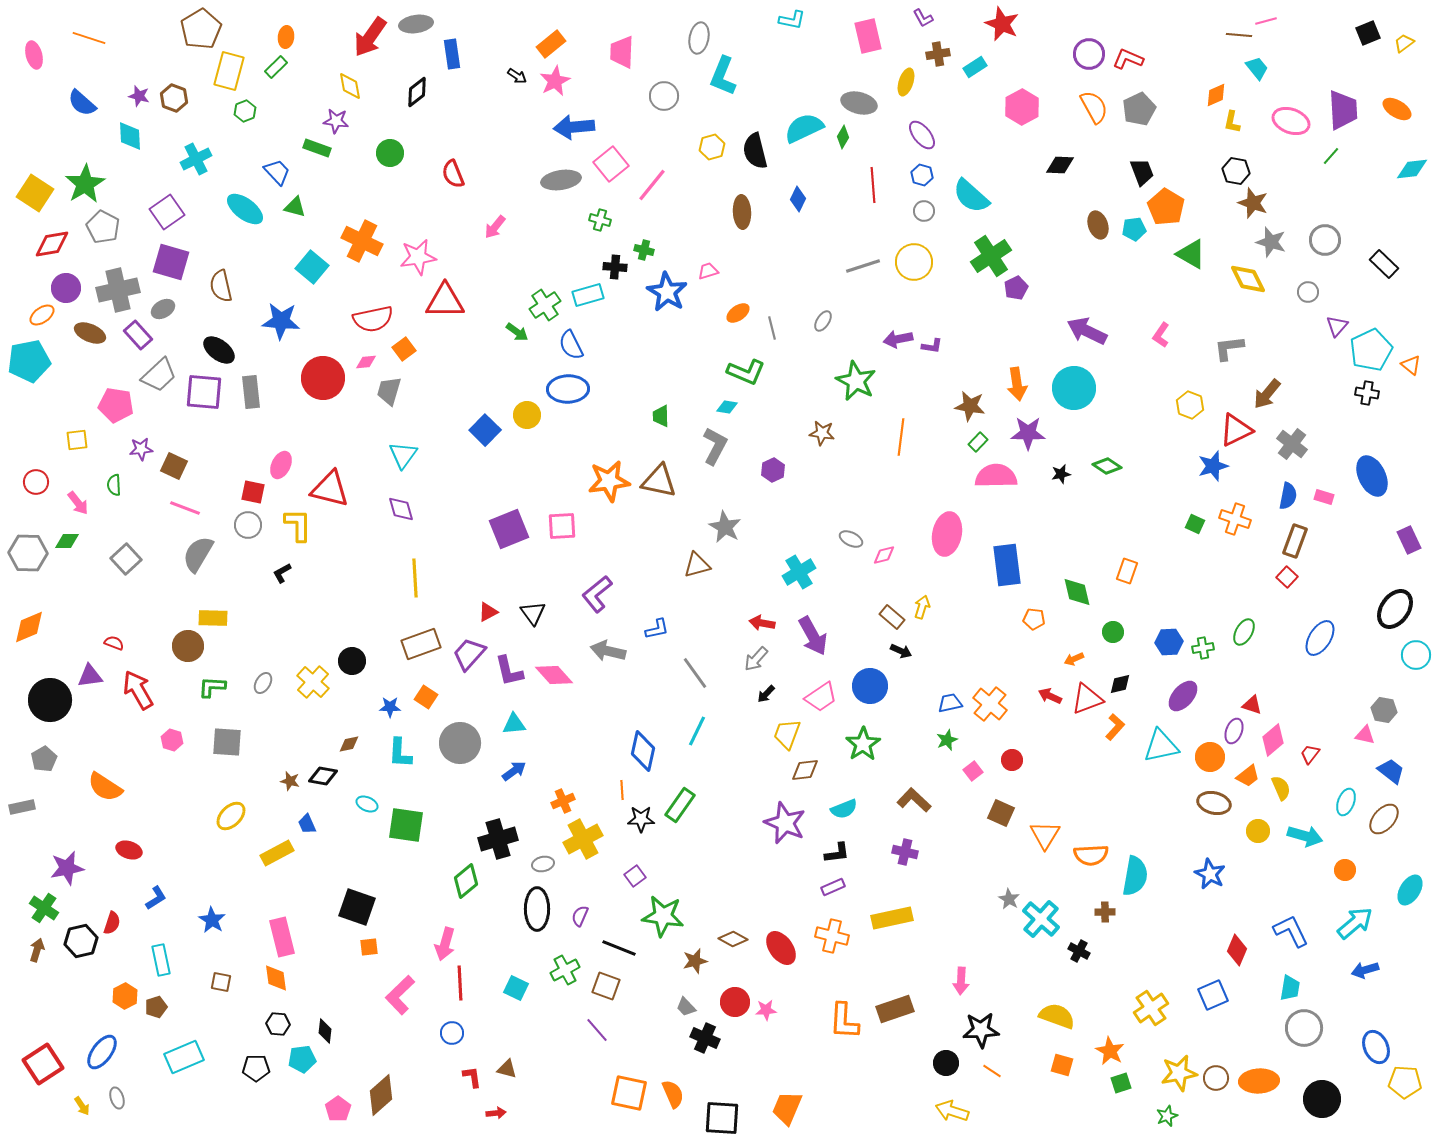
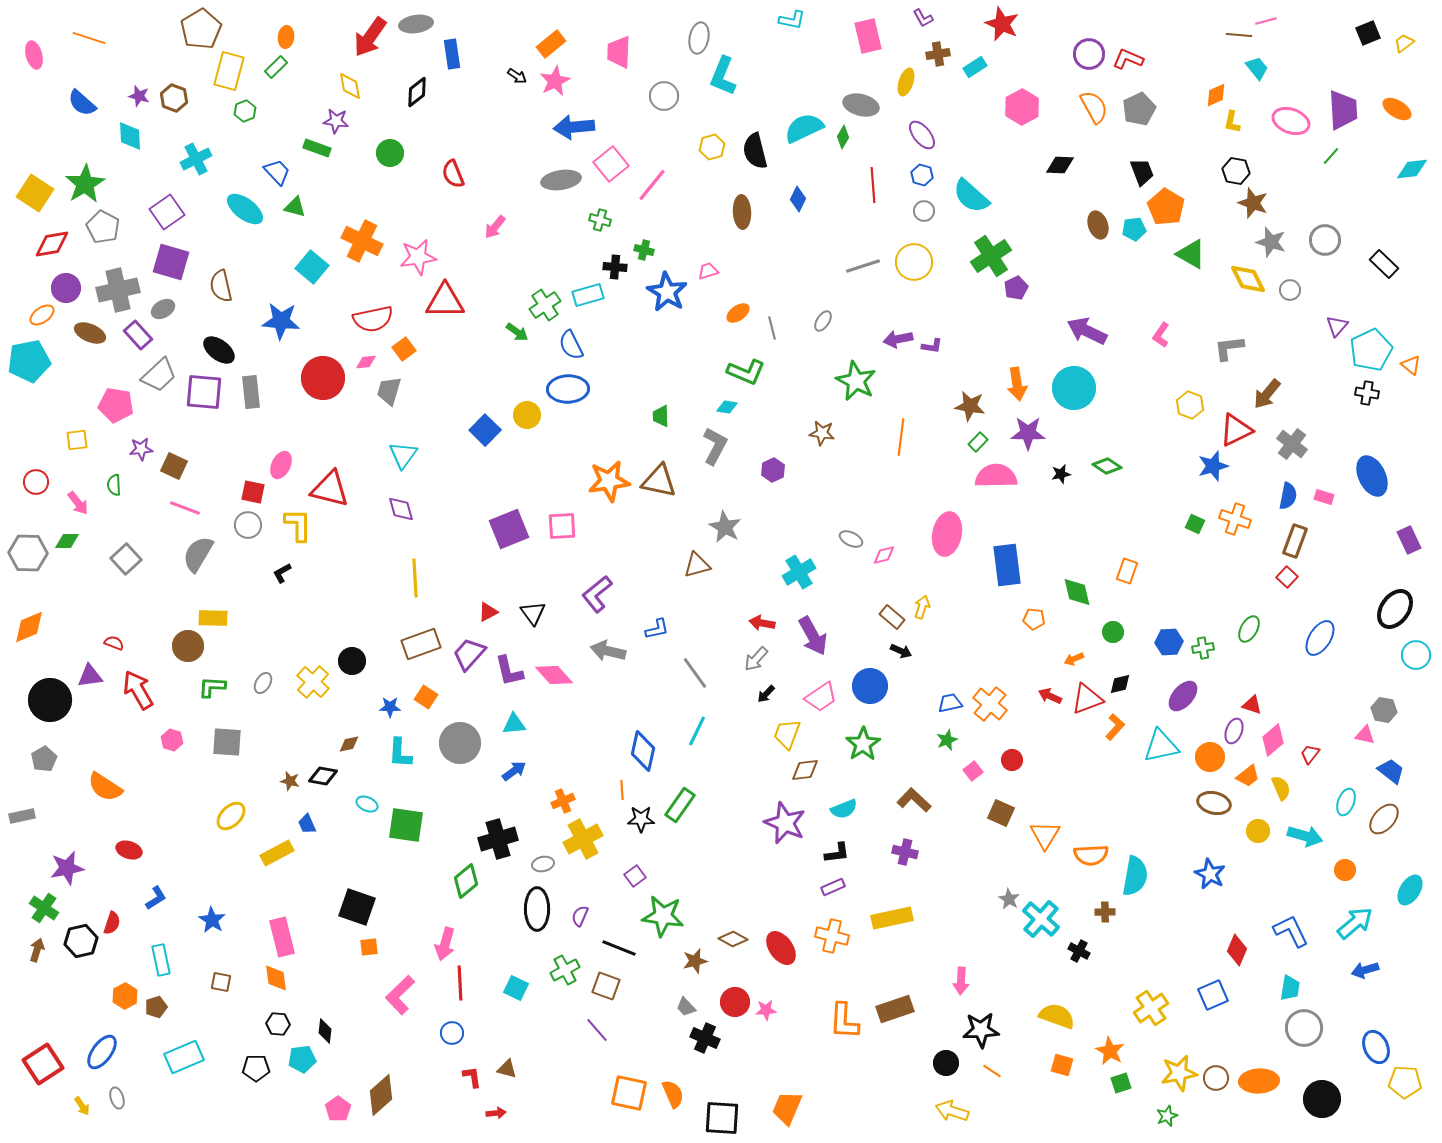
pink trapezoid at (622, 52): moved 3 px left
gray ellipse at (859, 103): moved 2 px right, 2 px down
gray circle at (1308, 292): moved 18 px left, 2 px up
green ellipse at (1244, 632): moved 5 px right, 3 px up
gray rectangle at (22, 807): moved 9 px down
